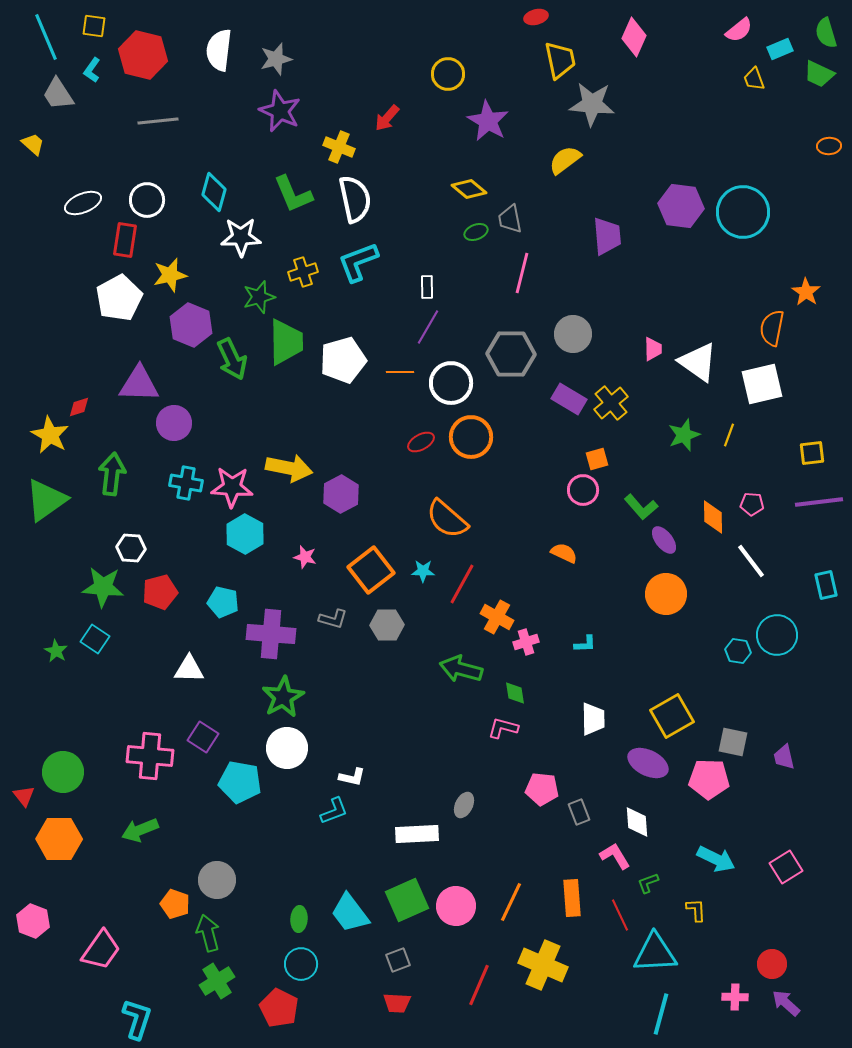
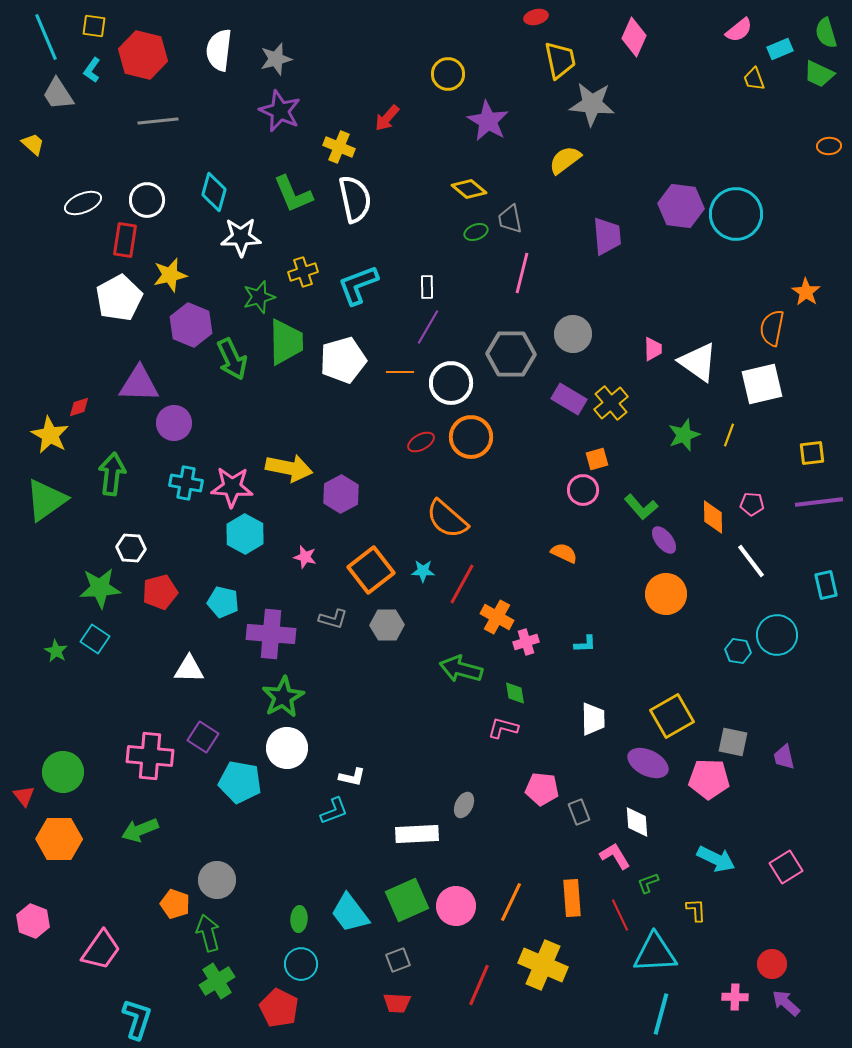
cyan circle at (743, 212): moved 7 px left, 2 px down
cyan L-shape at (358, 262): moved 23 px down
green star at (103, 587): moved 3 px left, 1 px down; rotated 9 degrees counterclockwise
